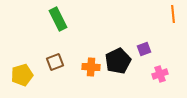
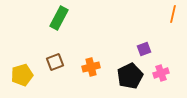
orange line: rotated 18 degrees clockwise
green rectangle: moved 1 px right, 1 px up; rotated 55 degrees clockwise
black pentagon: moved 12 px right, 15 px down
orange cross: rotated 18 degrees counterclockwise
pink cross: moved 1 px right, 1 px up
